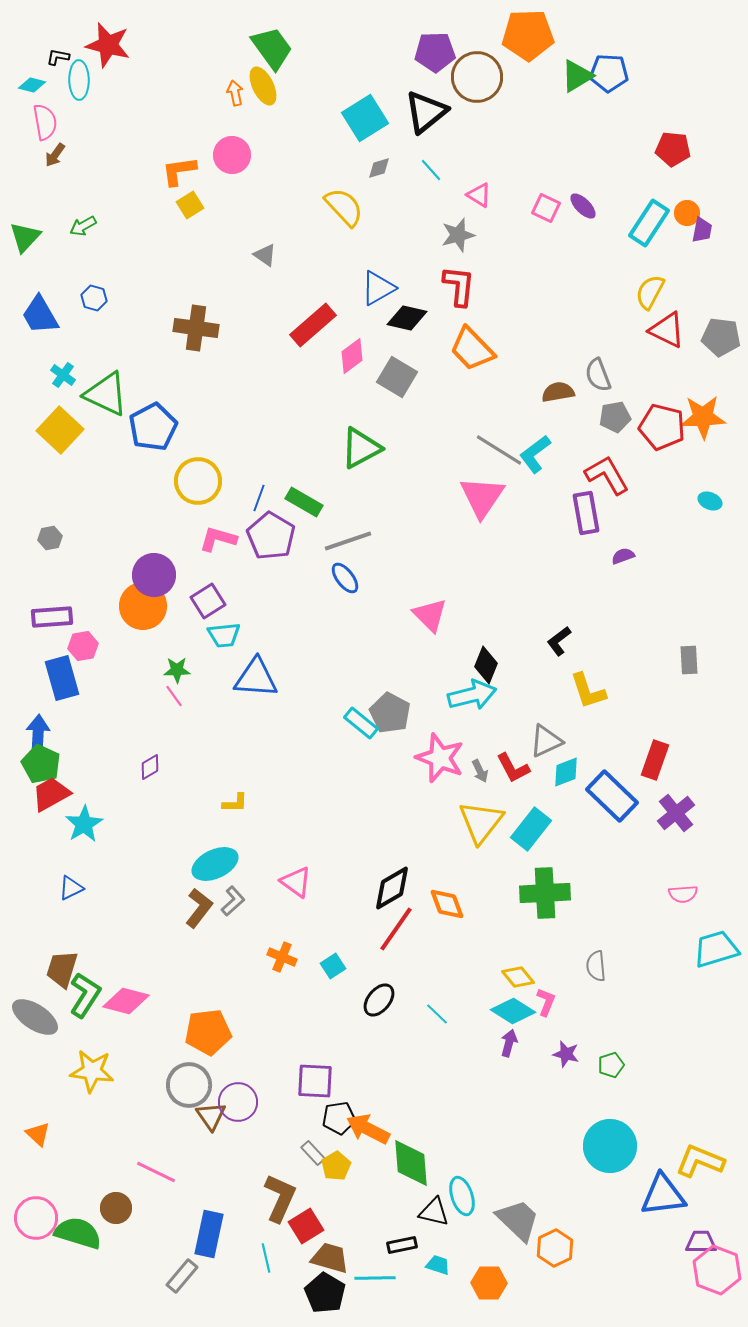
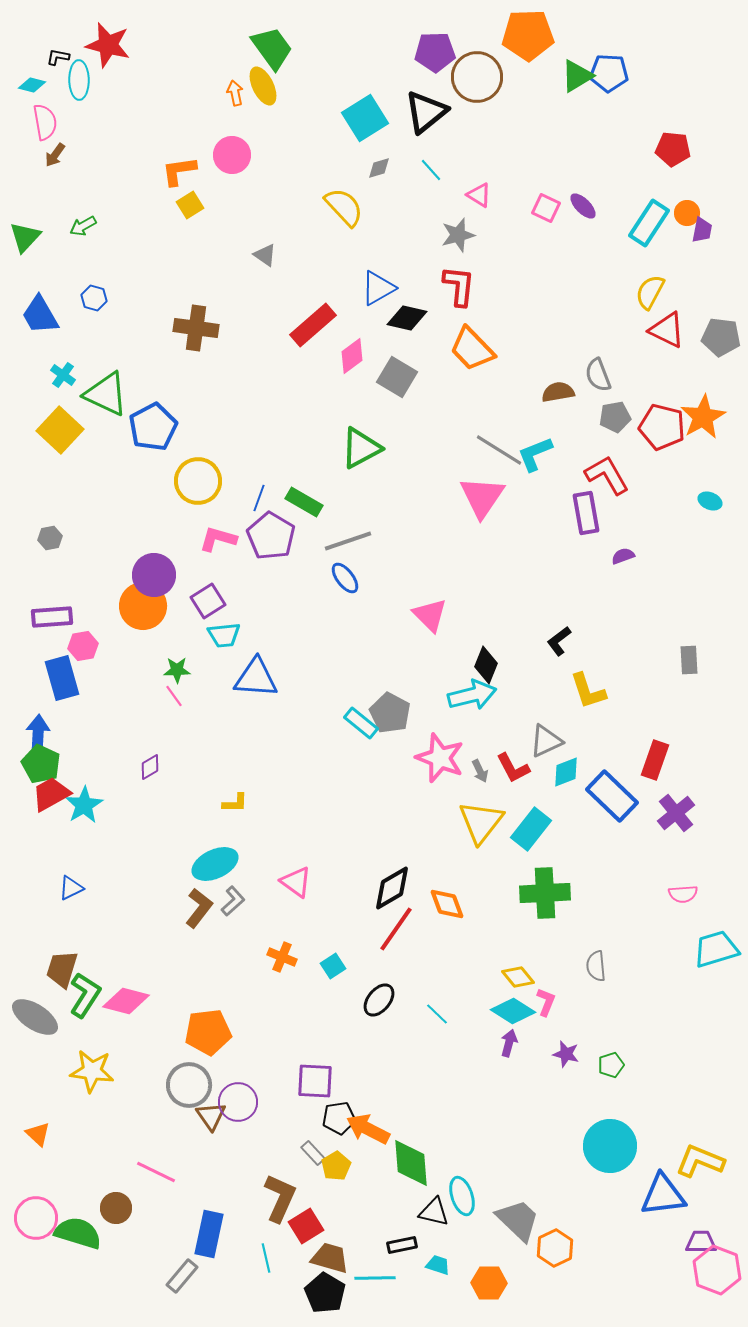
orange star at (703, 417): rotated 27 degrees counterclockwise
cyan L-shape at (535, 454): rotated 15 degrees clockwise
cyan star at (84, 824): moved 19 px up
